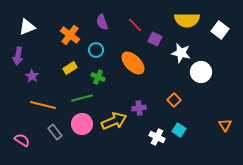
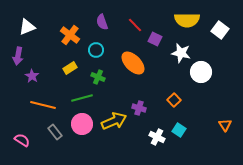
purple cross: rotated 24 degrees clockwise
